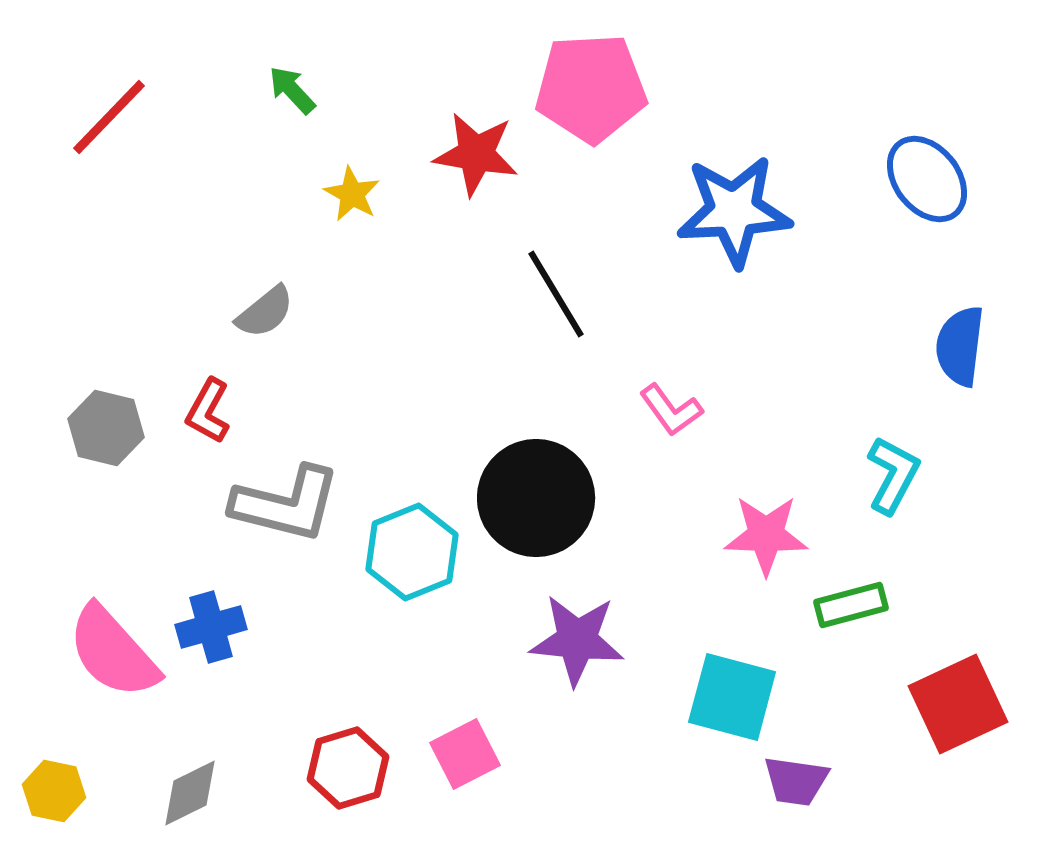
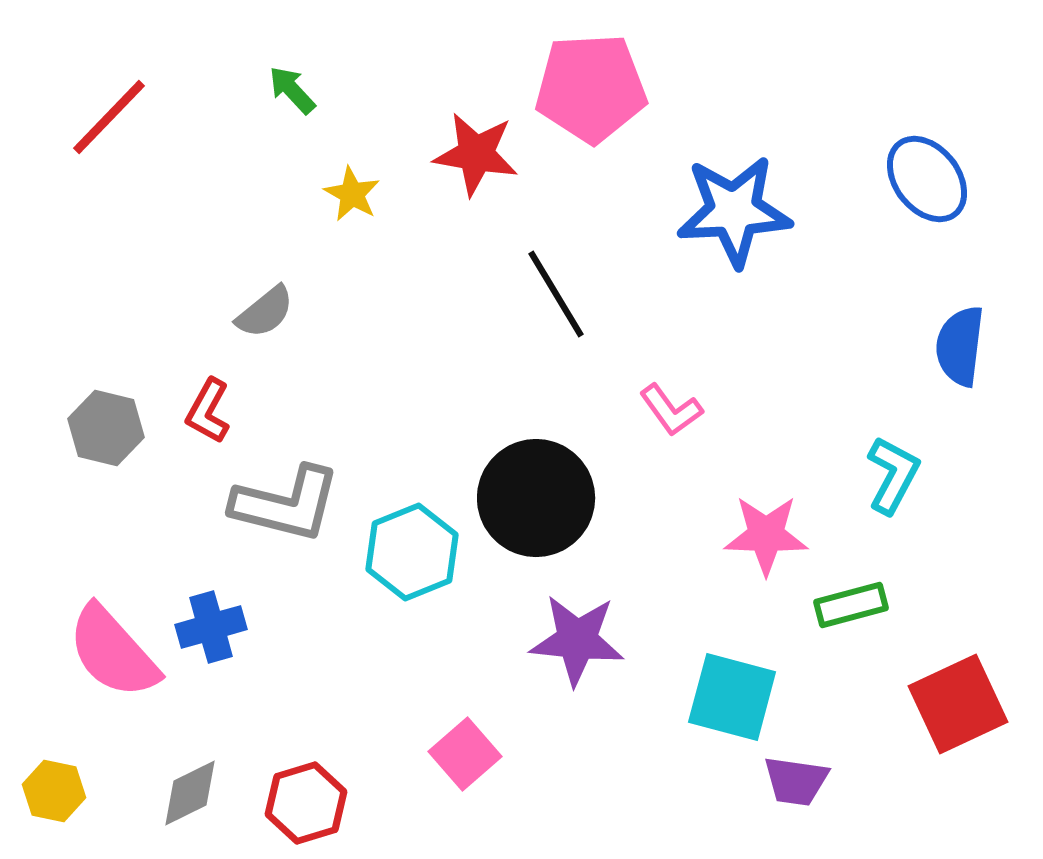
pink square: rotated 14 degrees counterclockwise
red hexagon: moved 42 px left, 35 px down
